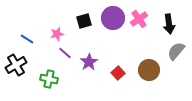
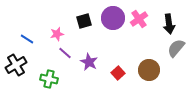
gray semicircle: moved 3 px up
purple star: rotated 12 degrees counterclockwise
